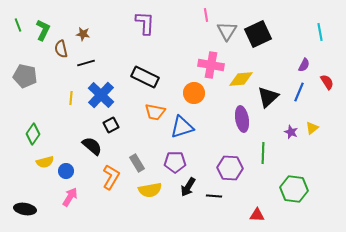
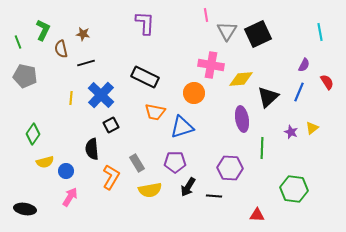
green line at (18, 25): moved 17 px down
black semicircle at (92, 146): moved 3 px down; rotated 135 degrees counterclockwise
green line at (263, 153): moved 1 px left, 5 px up
